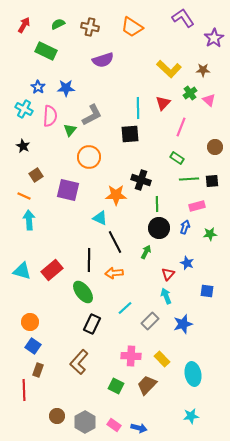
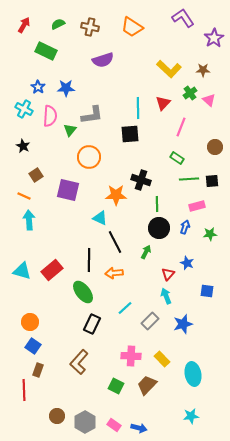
gray L-shape at (92, 115): rotated 20 degrees clockwise
